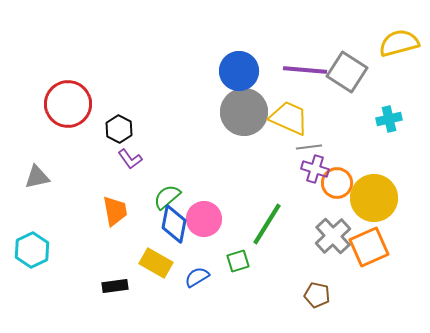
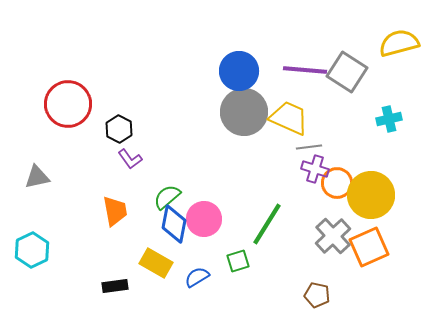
yellow circle: moved 3 px left, 3 px up
